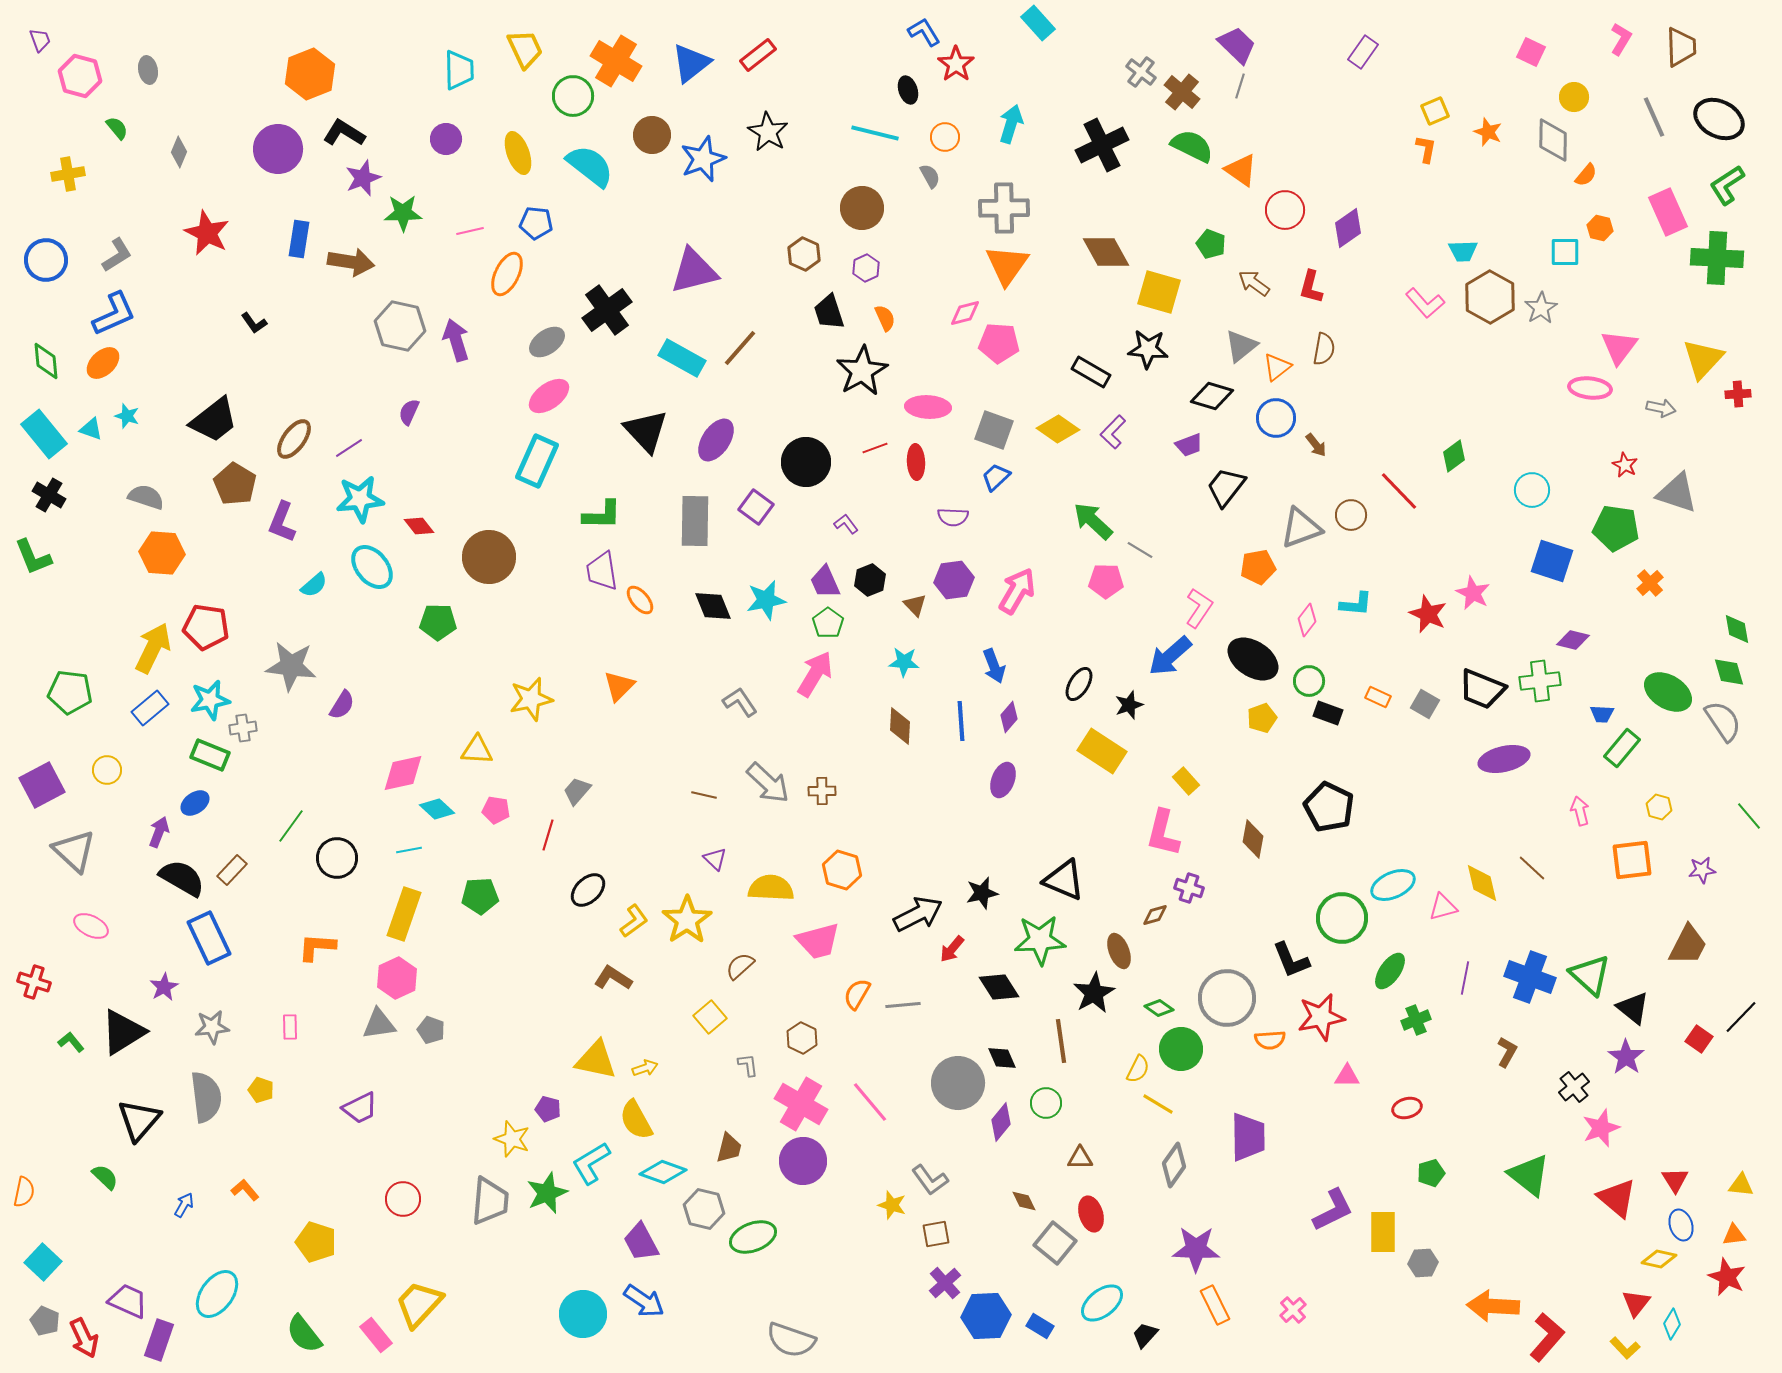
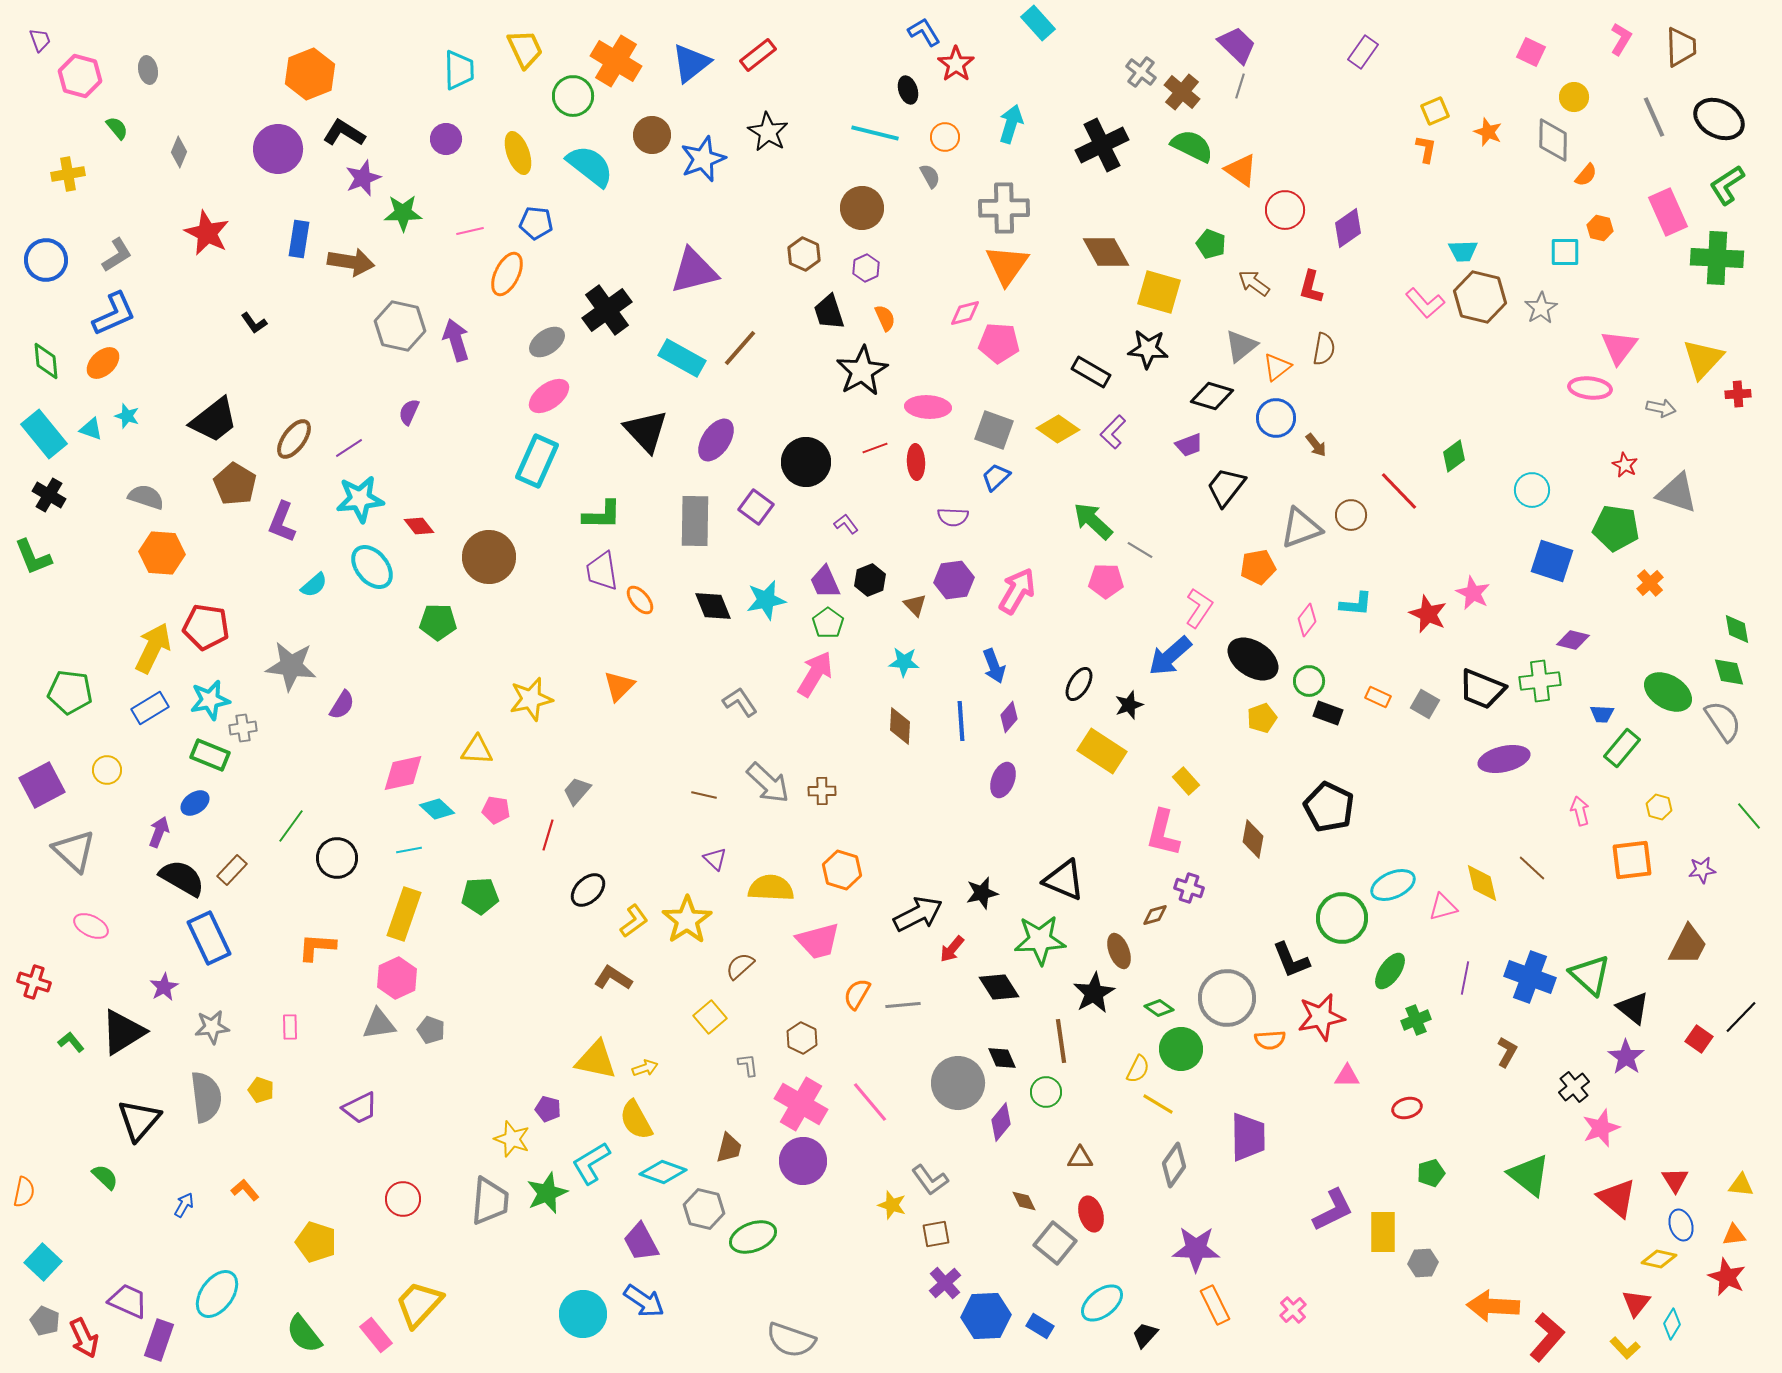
brown hexagon at (1490, 297): moved 10 px left; rotated 15 degrees counterclockwise
blue rectangle at (150, 708): rotated 9 degrees clockwise
green circle at (1046, 1103): moved 11 px up
